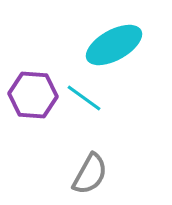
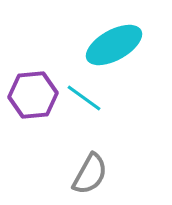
purple hexagon: rotated 9 degrees counterclockwise
